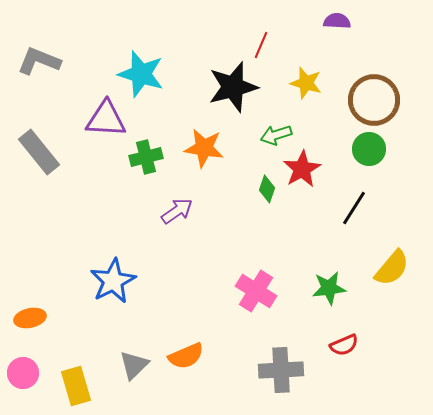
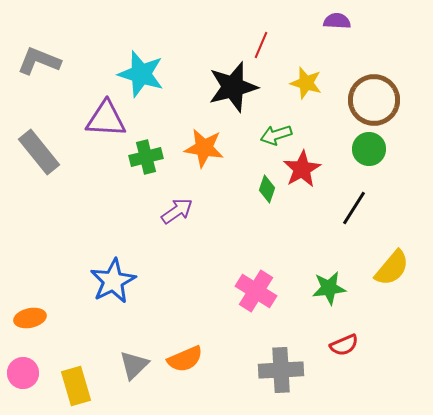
orange semicircle: moved 1 px left, 3 px down
